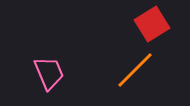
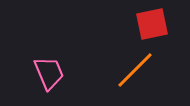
red square: rotated 20 degrees clockwise
